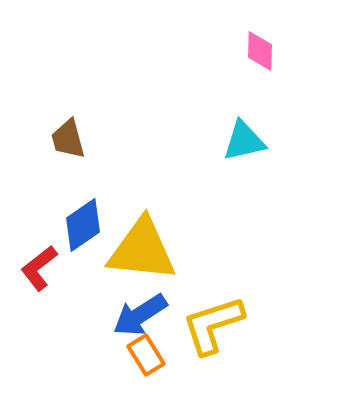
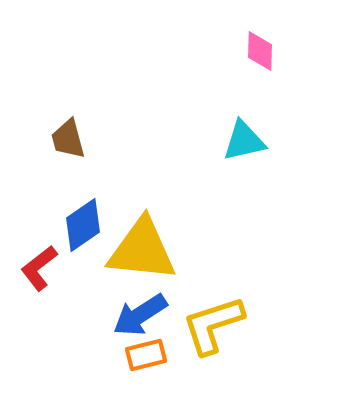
orange rectangle: rotated 72 degrees counterclockwise
